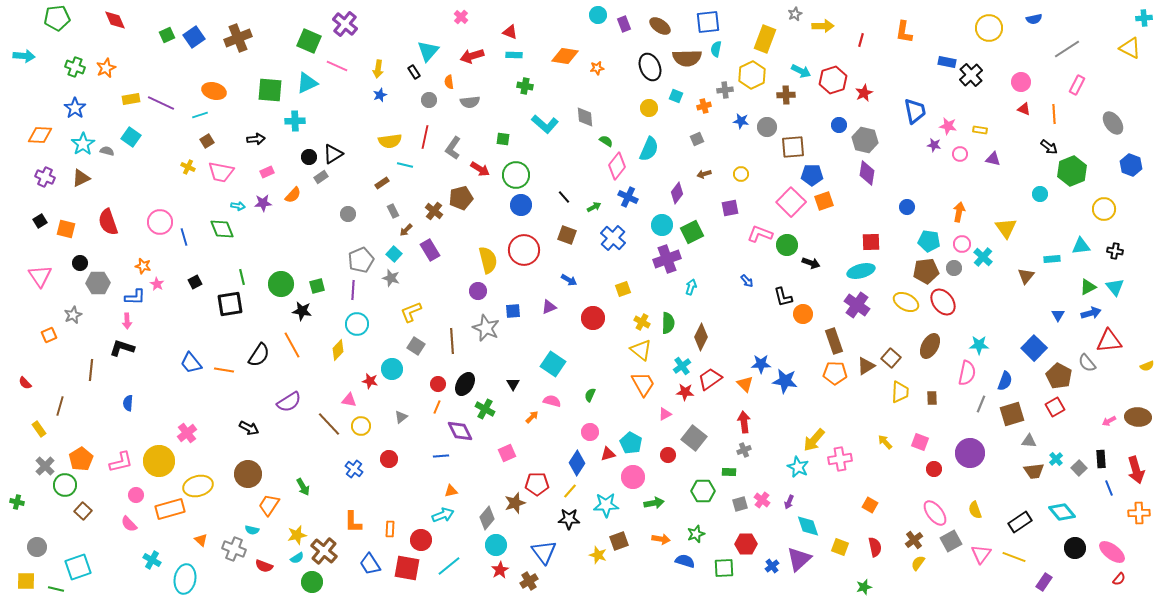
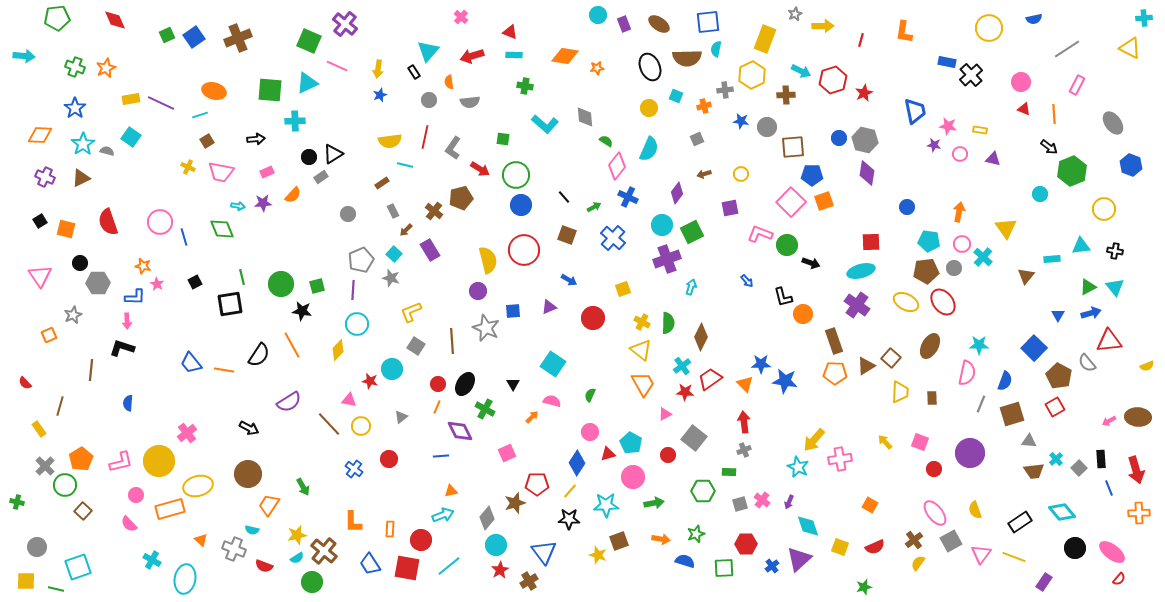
brown ellipse at (660, 26): moved 1 px left, 2 px up
blue circle at (839, 125): moved 13 px down
red semicircle at (875, 547): rotated 78 degrees clockwise
